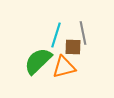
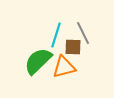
gray line: rotated 15 degrees counterclockwise
